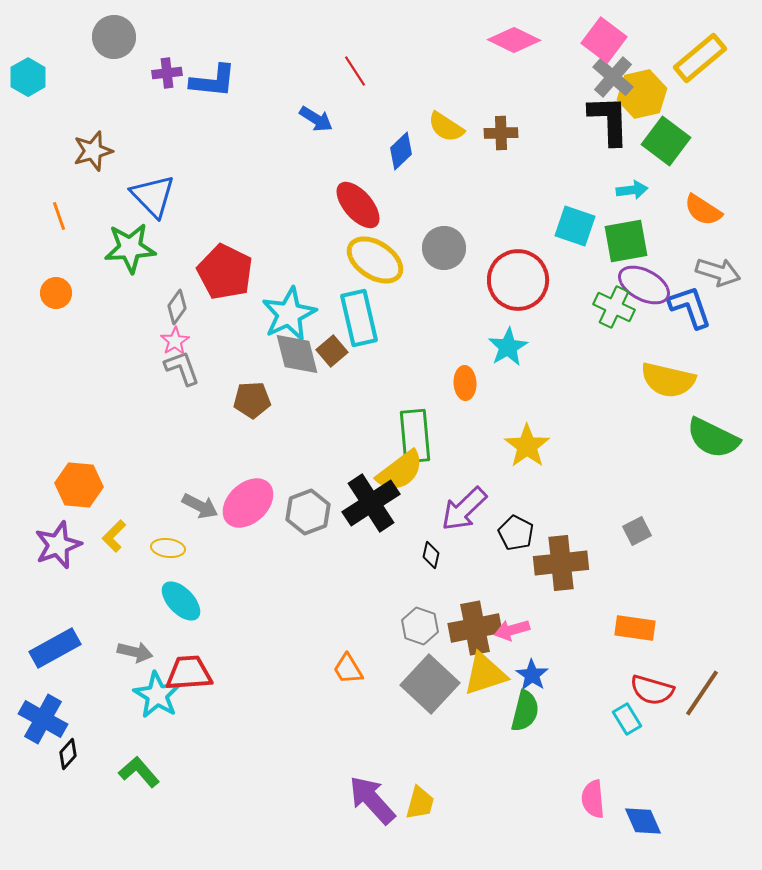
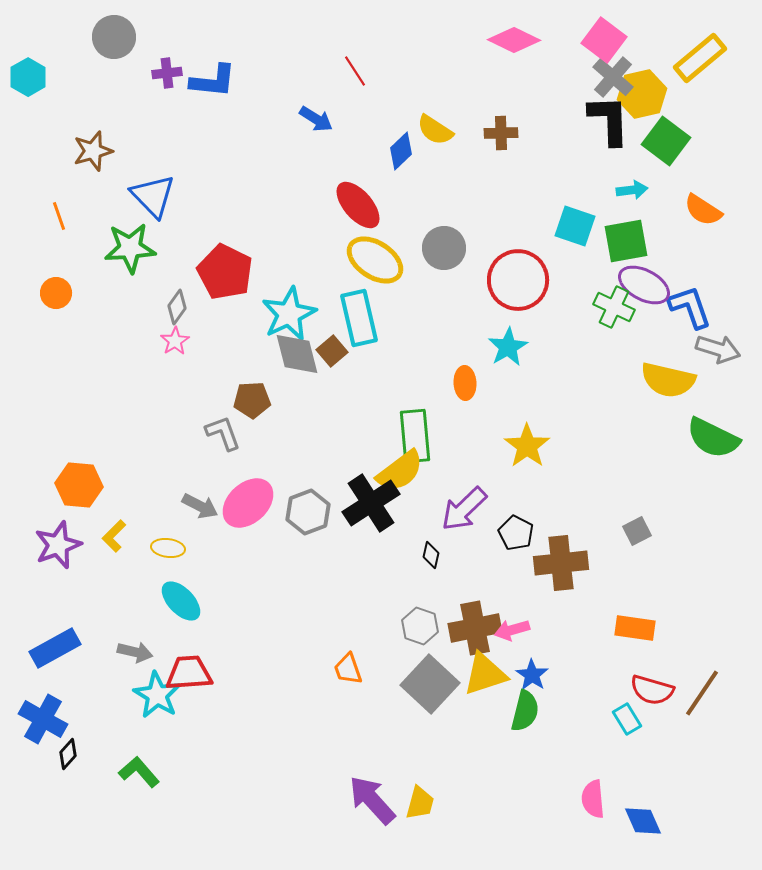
yellow semicircle at (446, 127): moved 11 px left, 3 px down
gray arrow at (718, 272): moved 77 px down
gray L-shape at (182, 368): moved 41 px right, 65 px down
orange trapezoid at (348, 669): rotated 12 degrees clockwise
